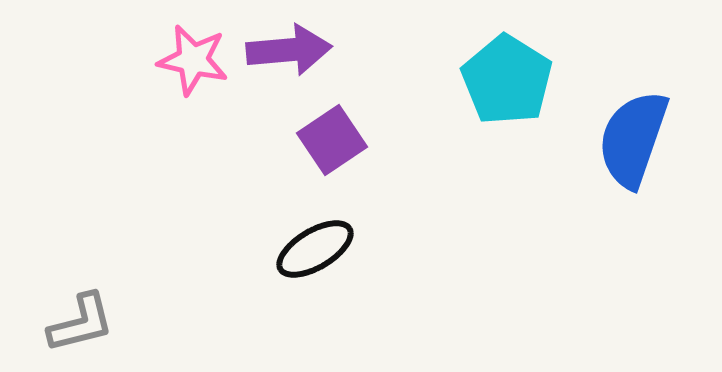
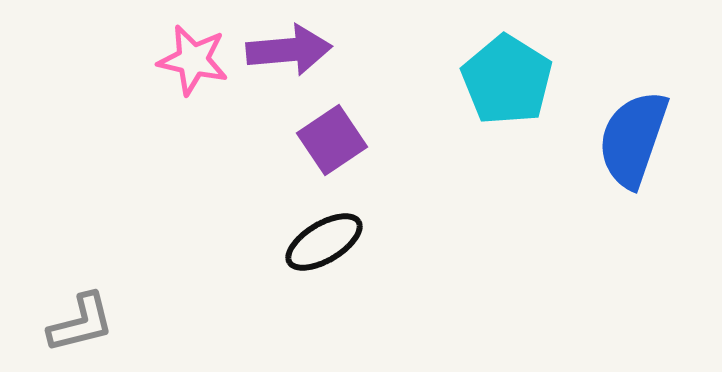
black ellipse: moved 9 px right, 7 px up
